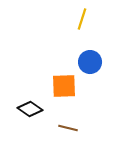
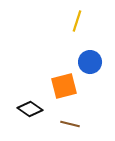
yellow line: moved 5 px left, 2 px down
orange square: rotated 12 degrees counterclockwise
brown line: moved 2 px right, 4 px up
